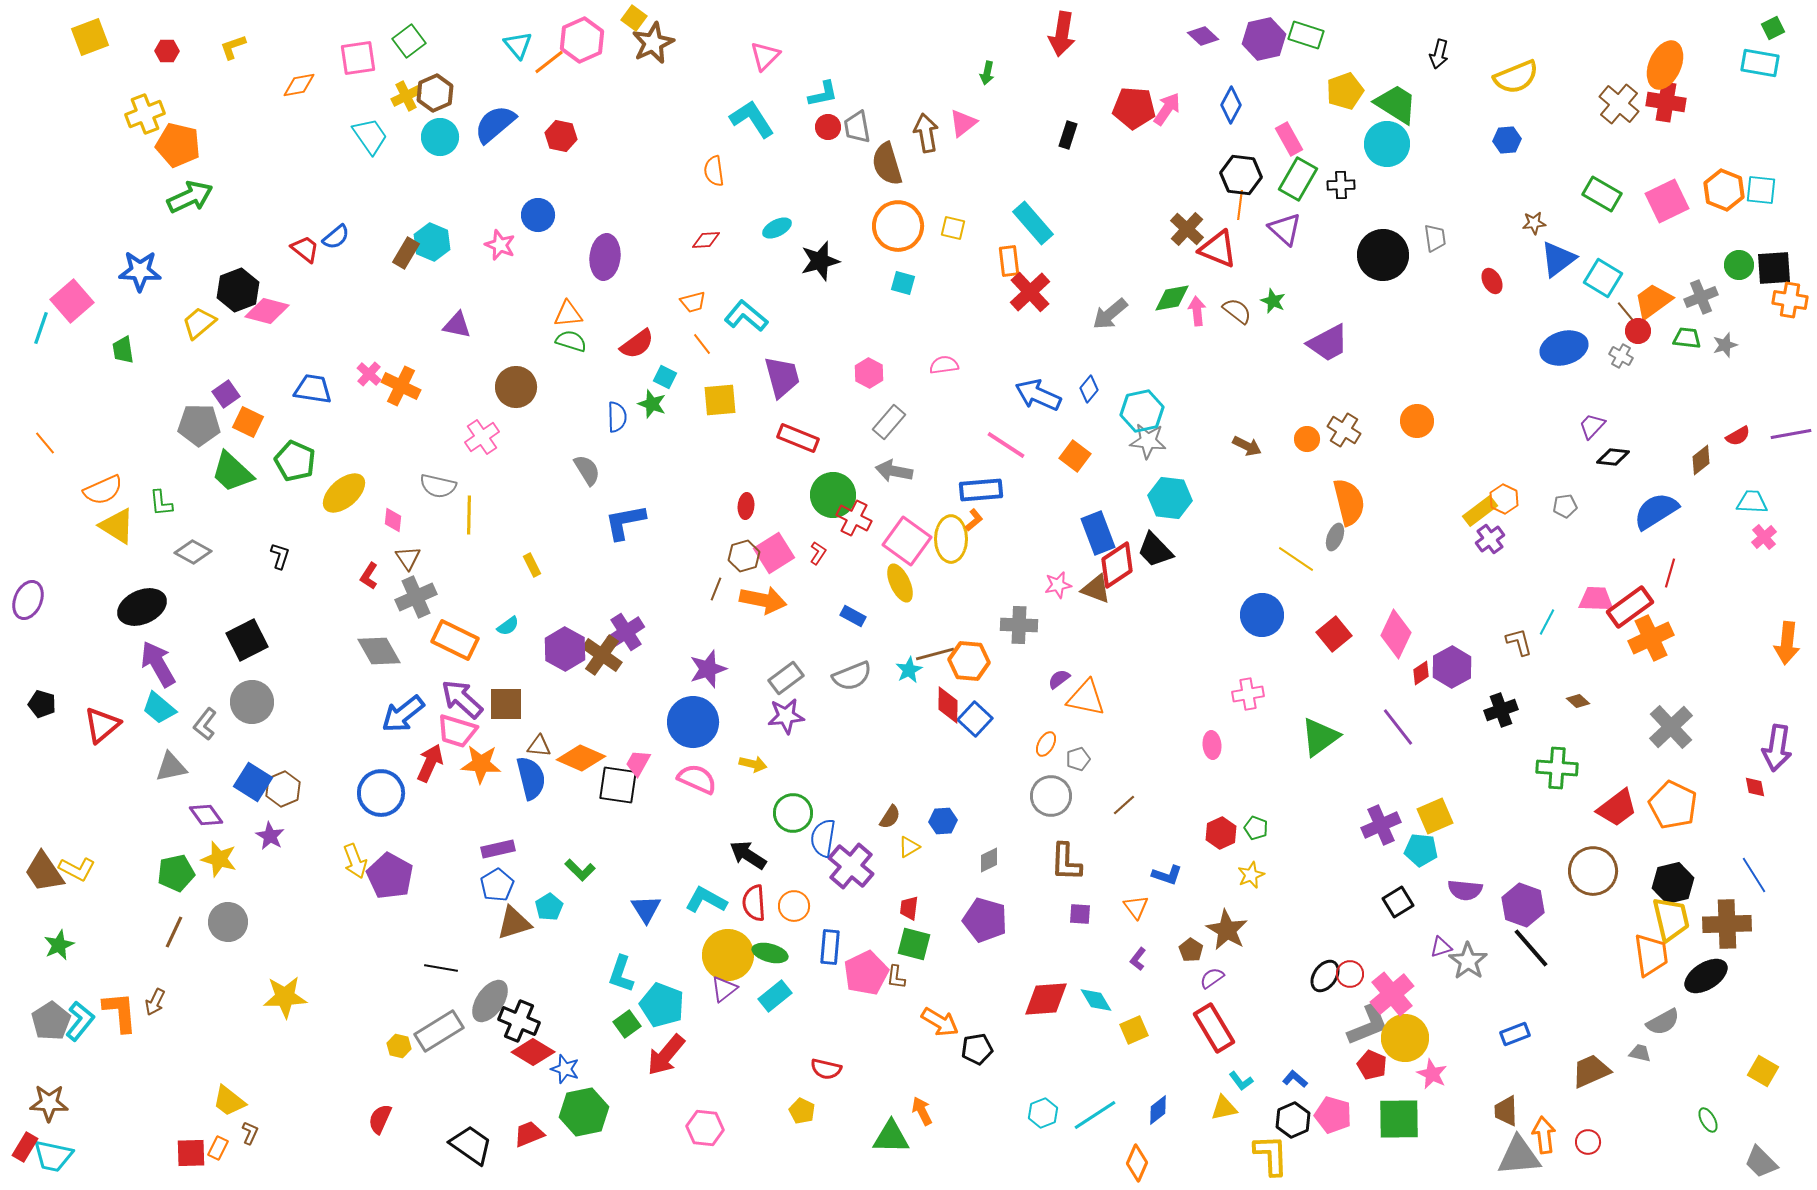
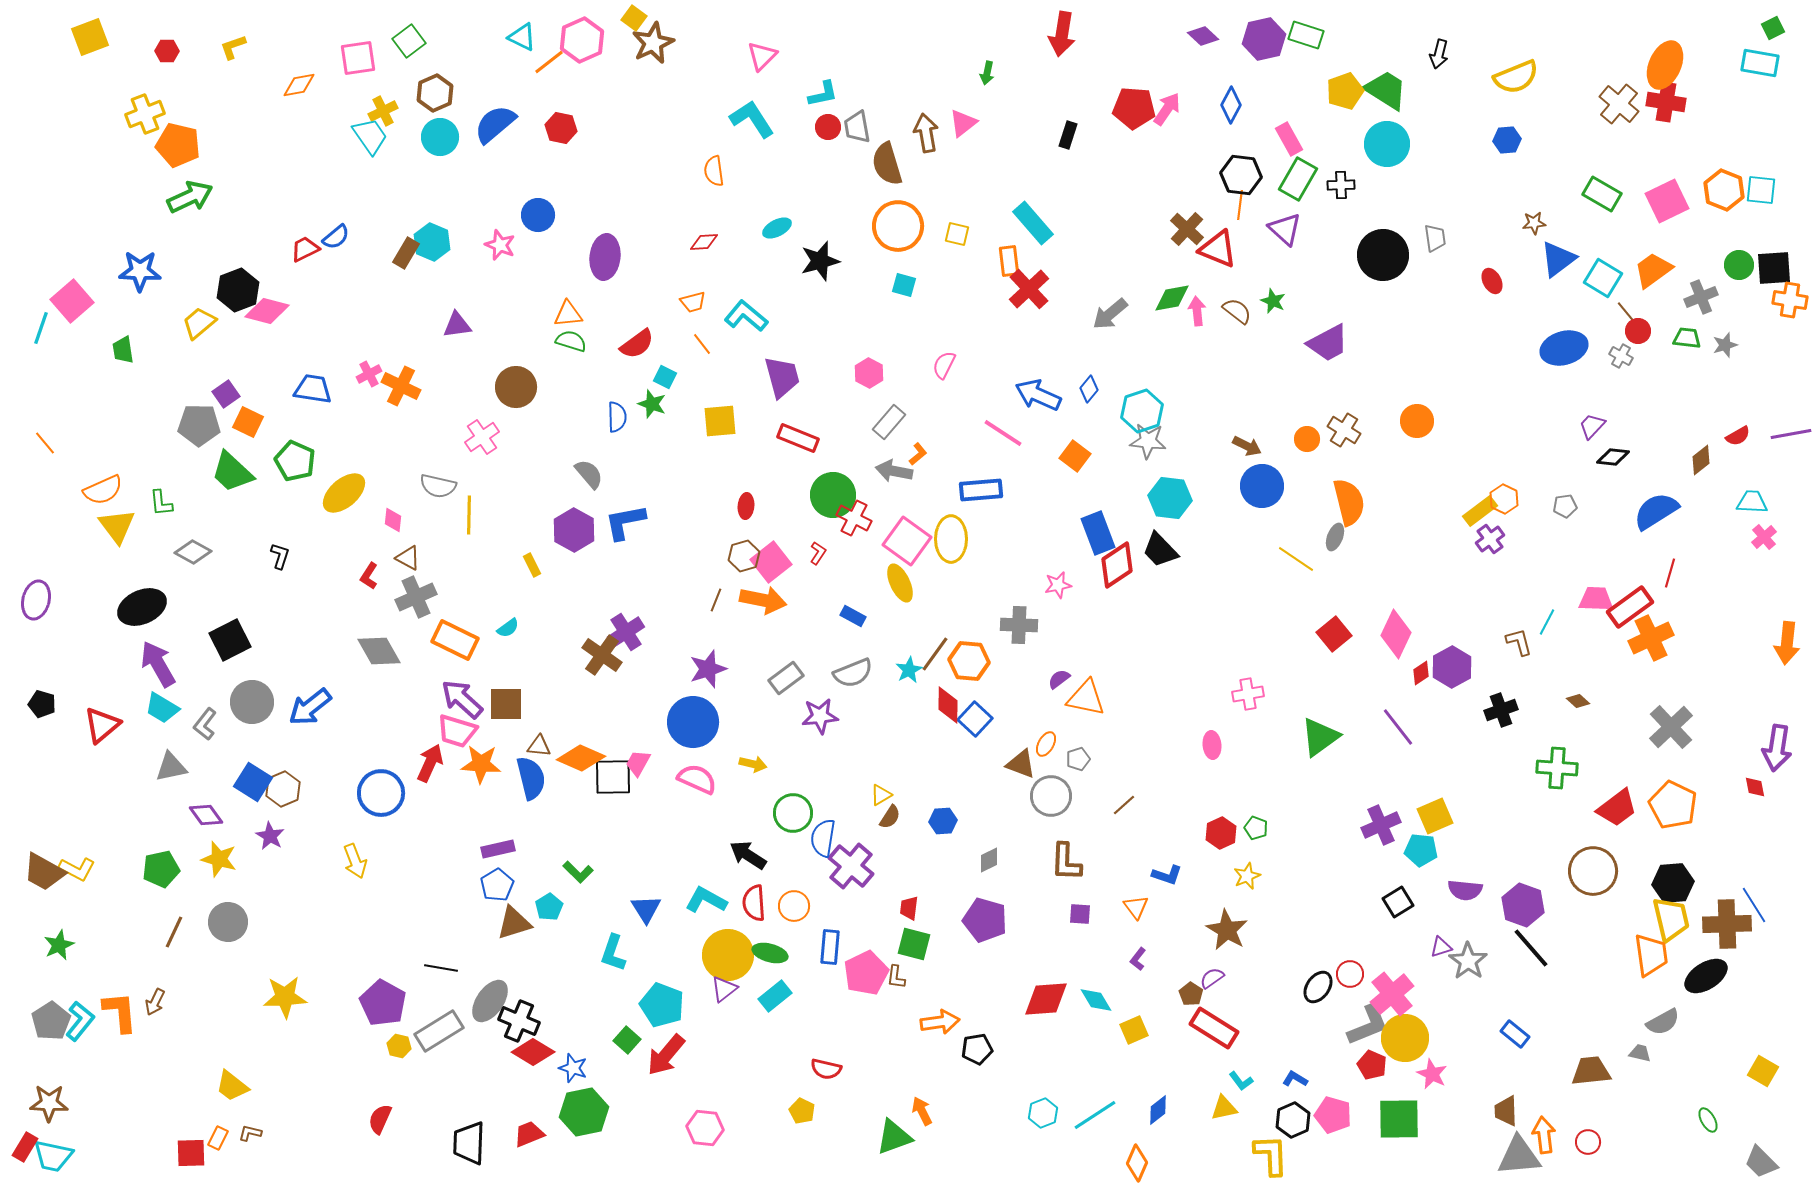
cyan triangle at (518, 45): moved 4 px right, 8 px up; rotated 24 degrees counterclockwise
pink triangle at (765, 56): moved 3 px left
yellow cross at (406, 96): moved 23 px left, 15 px down
green trapezoid at (1396, 104): moved 10 px left, 14 px up
red hexagon at (561, 136): moved 8 px up
yellow square at (953, 228): moved 4 px right, 6 px down
red diamond at (706, 240): moved 2 px left, 2 px down
red trapezoid at (305, 249): rotated 64 degrees counterclockwise
cyan square at (903, 283): moved 1 px right, 2 px down
red cross at (1030, 292): moved 1 px left, 3 px up
orange trapezoid at (1653, 301): moved 31 px up
purple triangle at (457, 325): rotated 20 degrees counterclockwise
pink semicircle at (944, 365): rotated 56 degrees counterclockwise
pink cross at (369, 374): rotated 20 degrees clockwise
yellow square at (720, 400): moved 21 px down
cyan hexagon at (1142, 411): rotated 6 degrees counterclockwise
pink line at (1006, 445): moved 3 px left, 12 px up
gray semicircle at (587, 470): moved 2 px right, 4 px down; rotated 8 degrees counterclockwise
orange L-shape at (974, 520): moved 56 px left, 66 px up
yellow triangle at (117, 526): rotated 21 degrees clockwise
black trapezoid at (1155, 550): moved 5 px right
pink square at (774, 553): moved 3 px left, 9 px down; rotated 6 degrees counterclockwise
brown triangle at (408, 558): rotated 28 degrees counterclockwise
brown line at (716, 589): moved 11 px down
brown triangle at (1096, 589): moved 75 px left, 175 px down
purple ellipse at (28, 600): moved 8 px right; rotated 9 degrees counterclockwise
blue circle at (1262, 615): moved 129 px up
cyan semicircle at (508, 626): moved 2 px down
black square at (247, 640): moved 17 px left
purple hexagon at (565, 649): moved 9 px right, 119 px up
brown line at (935, 654): rotated 39 degrees counterclockwise
gray semicircle at (852, 676): moved 1 px right, 3 px up
cyan trapezoid at (159, 708): moved 3 px right; rotated 9 degrees counterclockwise
blue arrow at (403, 714): moved 93 px left, 7 px up
purple star at (786, 716): moved 34 px right
black square at (618, 785): moved 5 px left, 8 px up; rotated 9 degrees counterclockwise
yellow triangle at (909, 847): moved 28 px left, 52 px up
green L-shape at (580, 870): moved 2 px left, 2 px down
brown trapezoid at (44, 872): rotated 27 degrees counterclockwise
green pentagon at (176, 873): moved 15 px left, 4 px up
yellow star at (1251, 875): moved 4 px left, 1 px down
blue line at (1754, 875): moved 30 px down
purple pentagon at (390, 876): moved 7 px left, 127 px down
black hexagon at (1673, 883): rotated 9 degrees clockwise
brown pentagon at (1191, 950): moved 44 px down
cyan L-shape at (621, 974): moved 8 px left, 21 px up
black ellipse at (1325, 976): moved 7 px left, 11 px down
orange arrow at (940, 1022): rotated 39 degrees counterclockwise
green square at (627, 1024): moved 16 px down; rotated 12 degrees counterclockwise
red rectangle at (1214, 1028): rotated 27 degrees counterclockwise
blue rectangle at (1515, 1034): rotated 60 degrees clockwise
blue star at (565, 1069): moved 8 px right, 1 px up
brown trapezoid at (1591, 1071): rotated 18 degrees clockwise
blue L-shape at (1295, 1079): rotated 10 degrees counterclockwise
yellow trapezoid at (229, 1101): moved 3 px right, 15 px up
brown L-shape at (250, 1133): rotated 100 degrees counterclockwise
green triangle at (891, 1137): moved 3 px right; rotated 21 degrees counterclockwise
black trapezoid at (471, 1145): moved 2 px left, 2 px up; rotated 123 degrees counterclockwise
orange rectangle at (218, 1148): moved 10 px up
